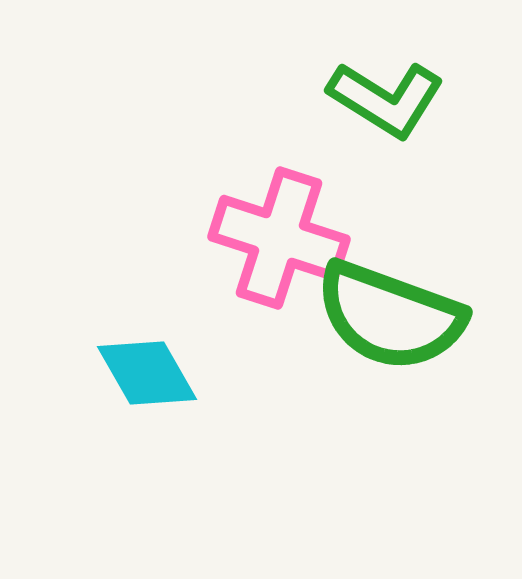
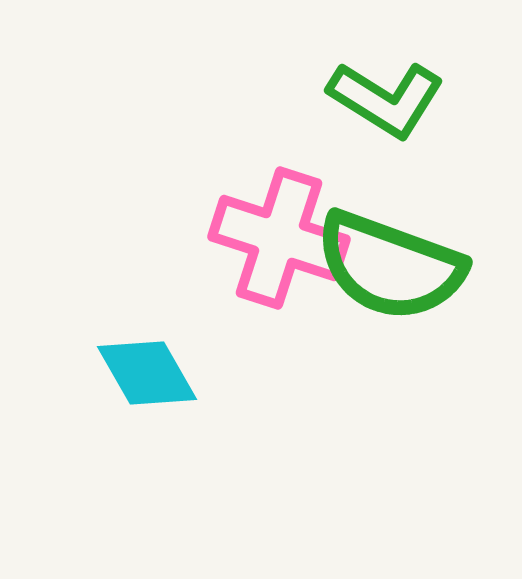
green semicircle: moved 50 px up
